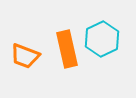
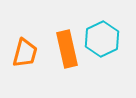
orange trapezoid: moved 3 px up; rotated 96 degrees counterclockwise
